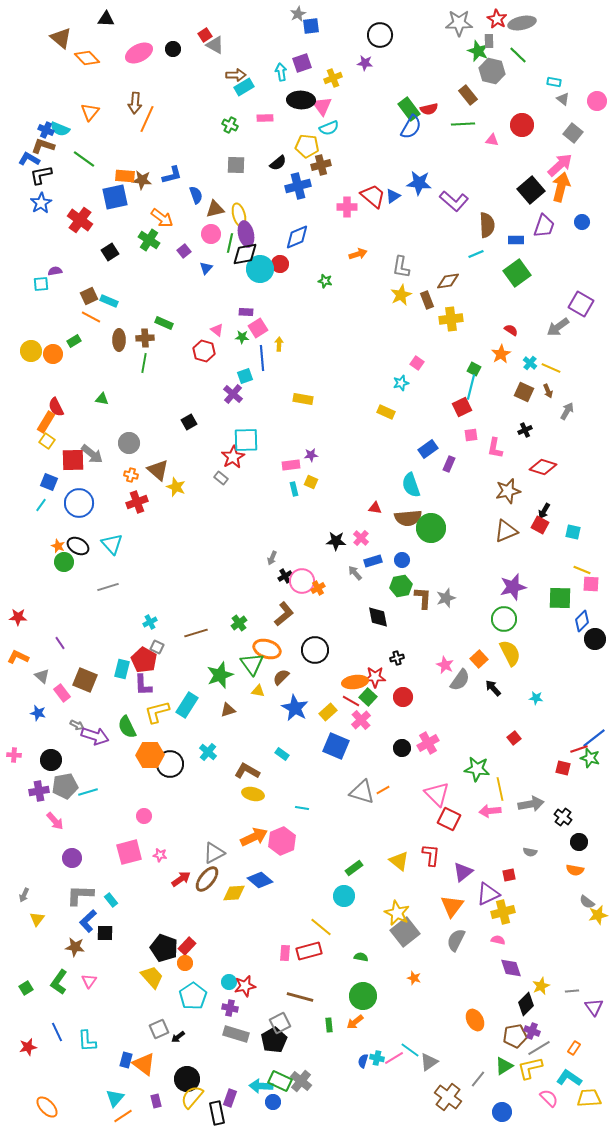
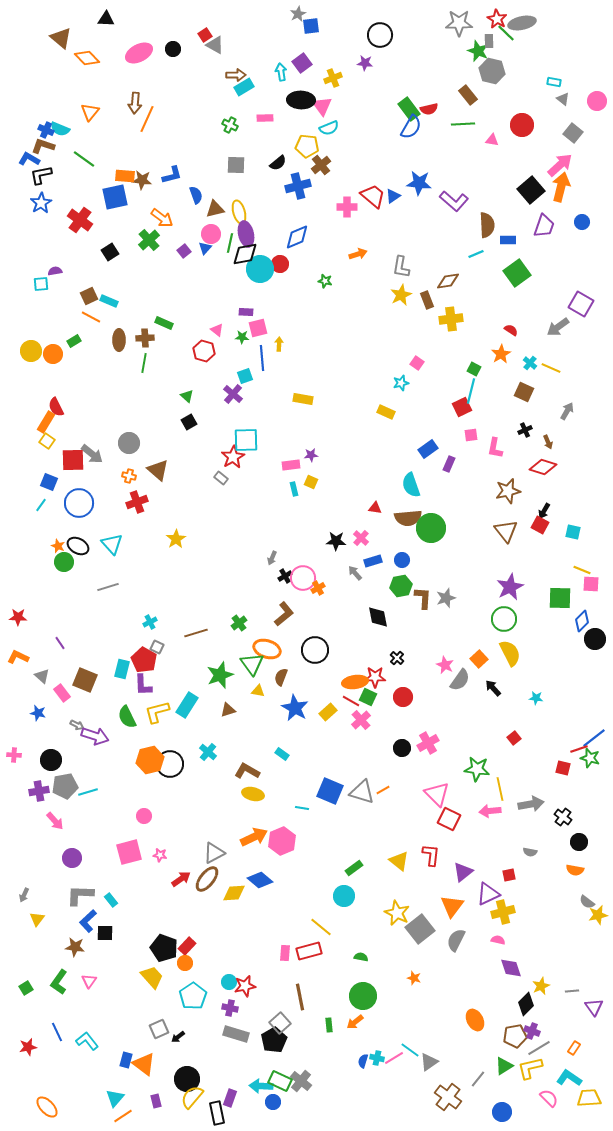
green line at (518, 55): moved 12 px left, 22 px up
purple square at (302, 63): rotated 18 degrees counterclockwise
brown cross at (321, 165): rotated 24 degrees counterclockwise
yellow ellipse at (239, 215): moved 3 px up
green cross at (149, 240): rotated 15 degrees clockwise
blue rectangle at (516, 240): moved 8 px left
blue triangle at (206, 268): moved 1 px left, 20 px up
pink square at (258, 328): rotated 18 degrees clockwise
cyan line at (471, 387): moved 4 px down
brown arrow at (548, 391): moved 51 px down
green triangle at (102, 399): moved 85 px right, 3 px up; rotated 32 degrees clockwise
orange cross at (131, 475): moved 2 px left, 1 px down
yellow star at (176, 487): moved 52 px down; rotated 18 degrees clockwise
brown triangle at (506, 531): rotated 45 degrees counterclockwise
pink circle at (302, 581): moved 1 px right, 3 px up
purple star at (513, 587): moved 3 px left; rotated 12 degrees counterclockwise
black cross at (397, 658): rotated 32 degrees counterclockwise
brown semicircle at (281, 677): rotated 24 degrees counterclockwise
green square at (368, 697): rotated 18 degrees counterclockwise
green semicircle at (127, 727): moved 10 px up
blue square at (336, 746): moved 6 px left, 45 px down
orange hexagon at (150, 755): moved 5 px down; rotated 12 degrees counterclockwise
gray square at (405, 932): moved 15 px right, 3 px up
brown line at (300, 997): rotated 64 degrees clockwise
gray square at (280, 1023): rotated 15 degrees counterclockwise
cyan L-shape at (87, 1041): rotated 145 degrees clockwise
